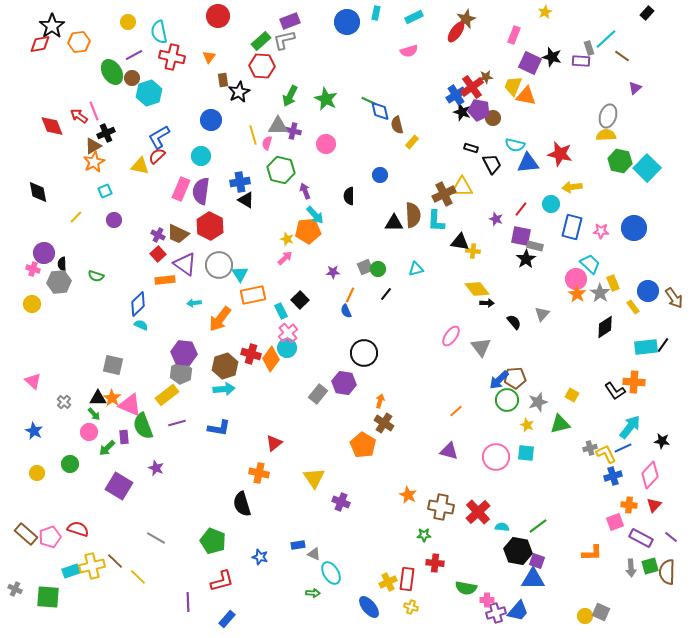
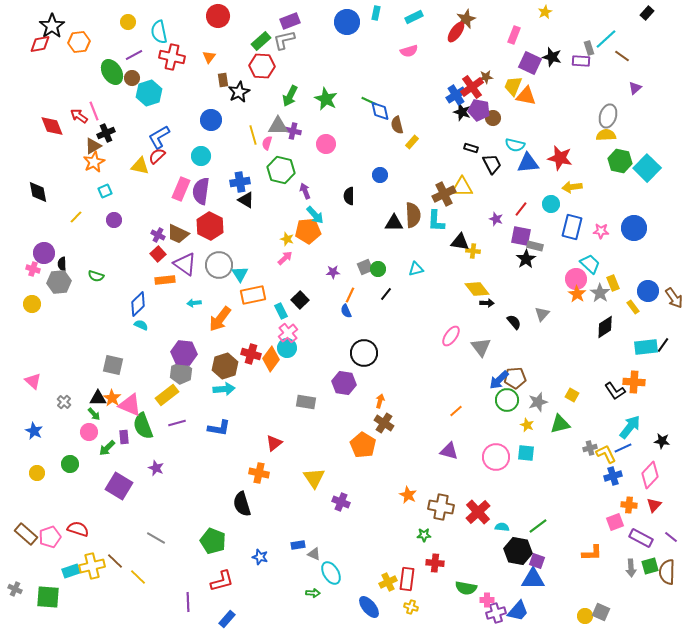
red star at (560, 154): moved 4 px down
gray rectangle at (318, 394): moved 12 px left, 8 px down; rotated 60 degrees clockwise
